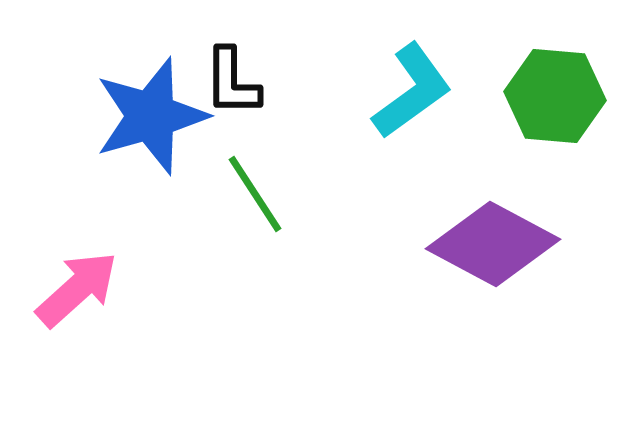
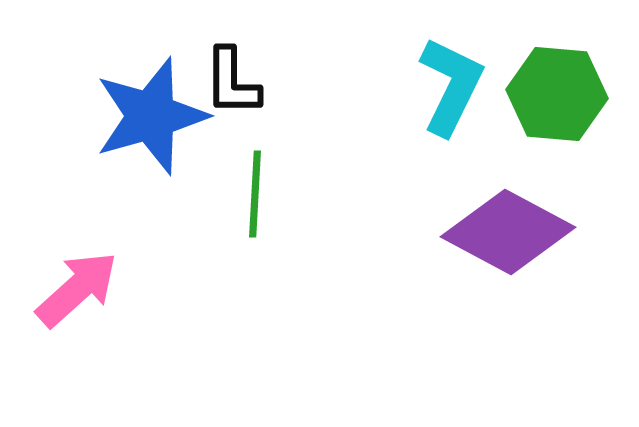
cyan L-shape: moved 39 px right, 5 px up; rotated 28 degrees counterclockwise
green hexagon: moved 2 px right, 2 px up
green line: rotated 36 degrees clockwise
purple diamond: moved 15 px right, 12 px up
